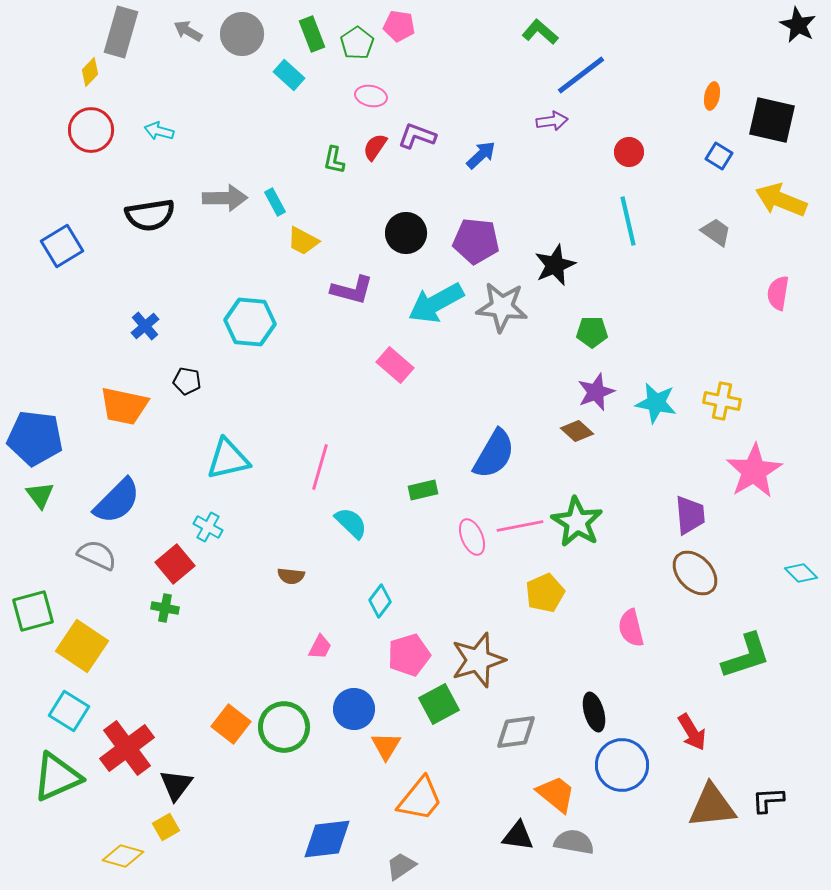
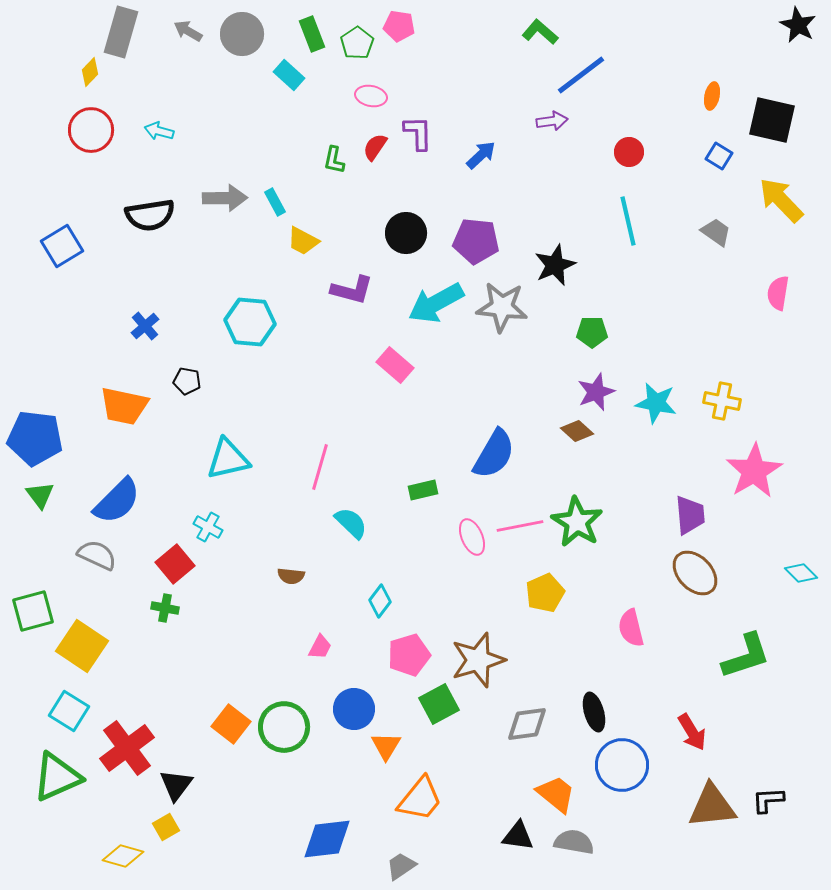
purple L-shape at (417, 136): moved 1 px right, 3 px up; rotated 69 degrees clockwise
yellow arrow at (781, 200): rotated 24 degrees clockwise
gray diamond at (516, 732): moved 11 px right, 8 px up
